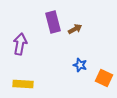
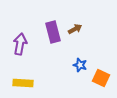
purple rectangle: moved 10 px down
orange square: moved 3 px left
yellow rectangle: moved 1 px up
